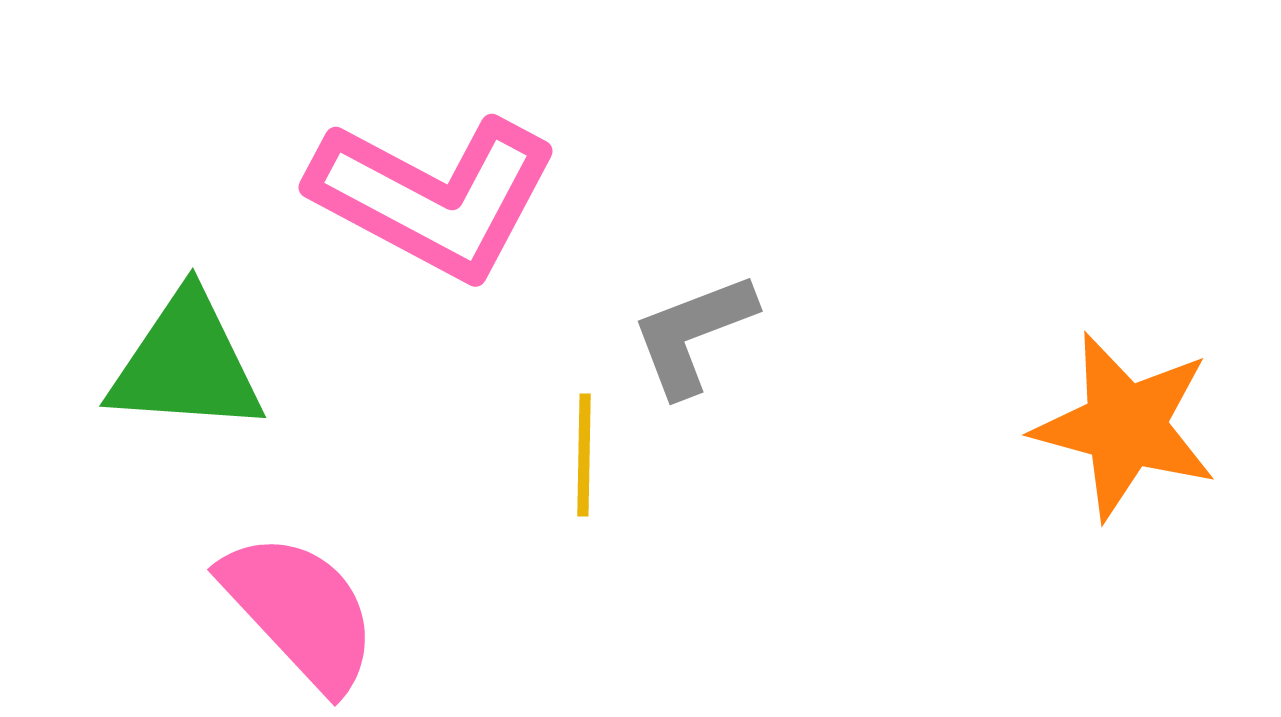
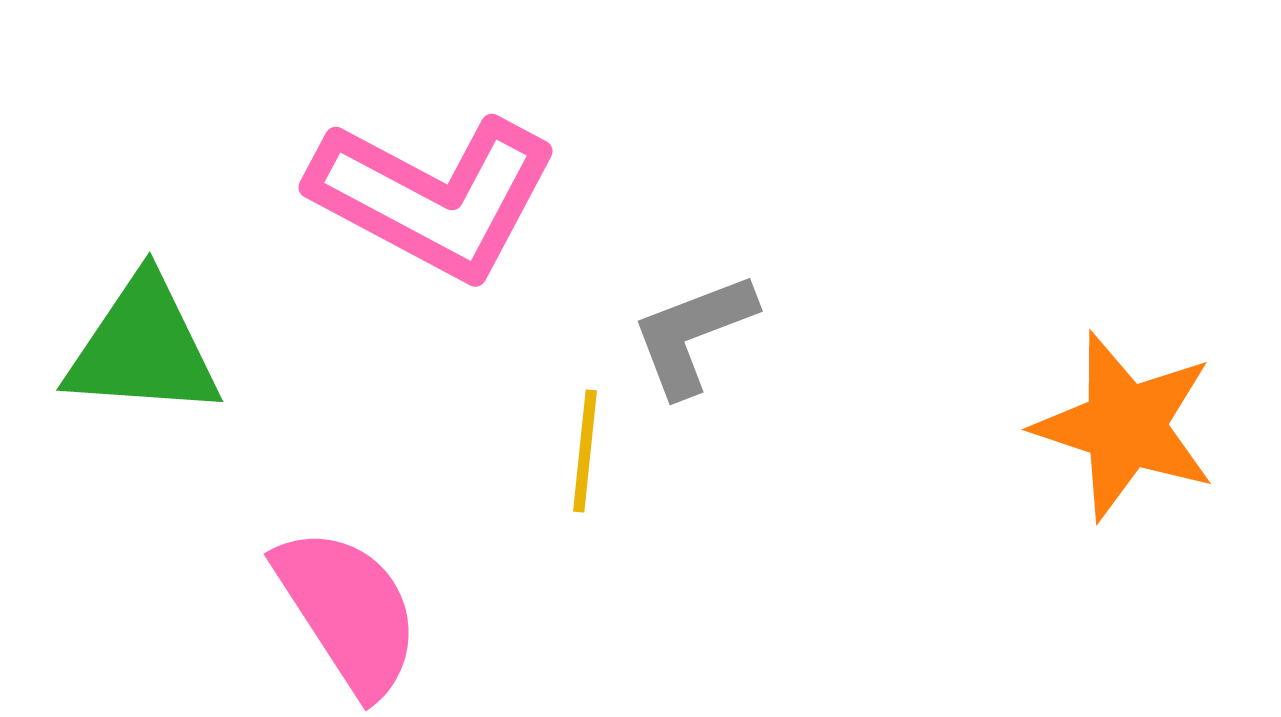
green triangle: moved 43 px left, 16 px up
orange star: rotated 3 degrees clockwise
yellow line: moved 1 px right, 4 px up; rotated 5 degrees clockwise
pink semicircle: moved 48 px right; rotated 10 degrees clockwise
